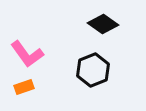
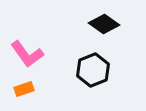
black diamond: moved 1 px right
orange rectangle: moved 2 px down
